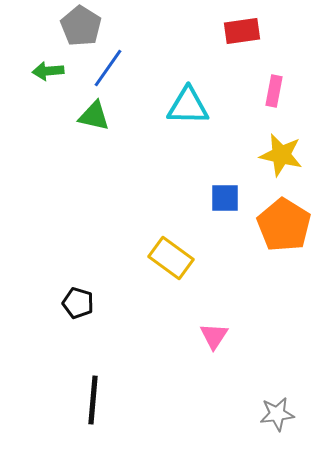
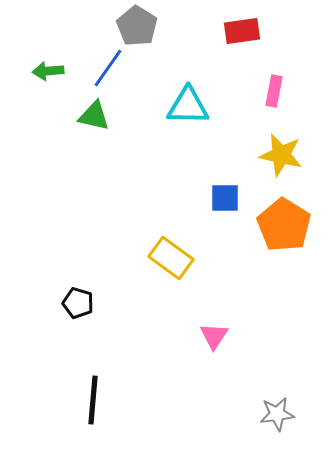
gray pentagon: moved 56 px right
